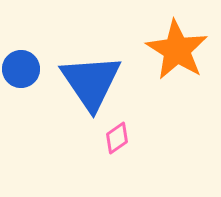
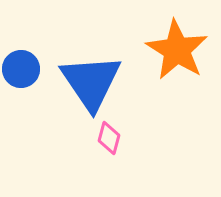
pink diamond: moved 8 px left; rotated 40 degrees counterclockwise
